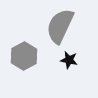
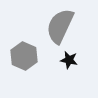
gray hexagon: rotated 8 degrees counterclockwise
